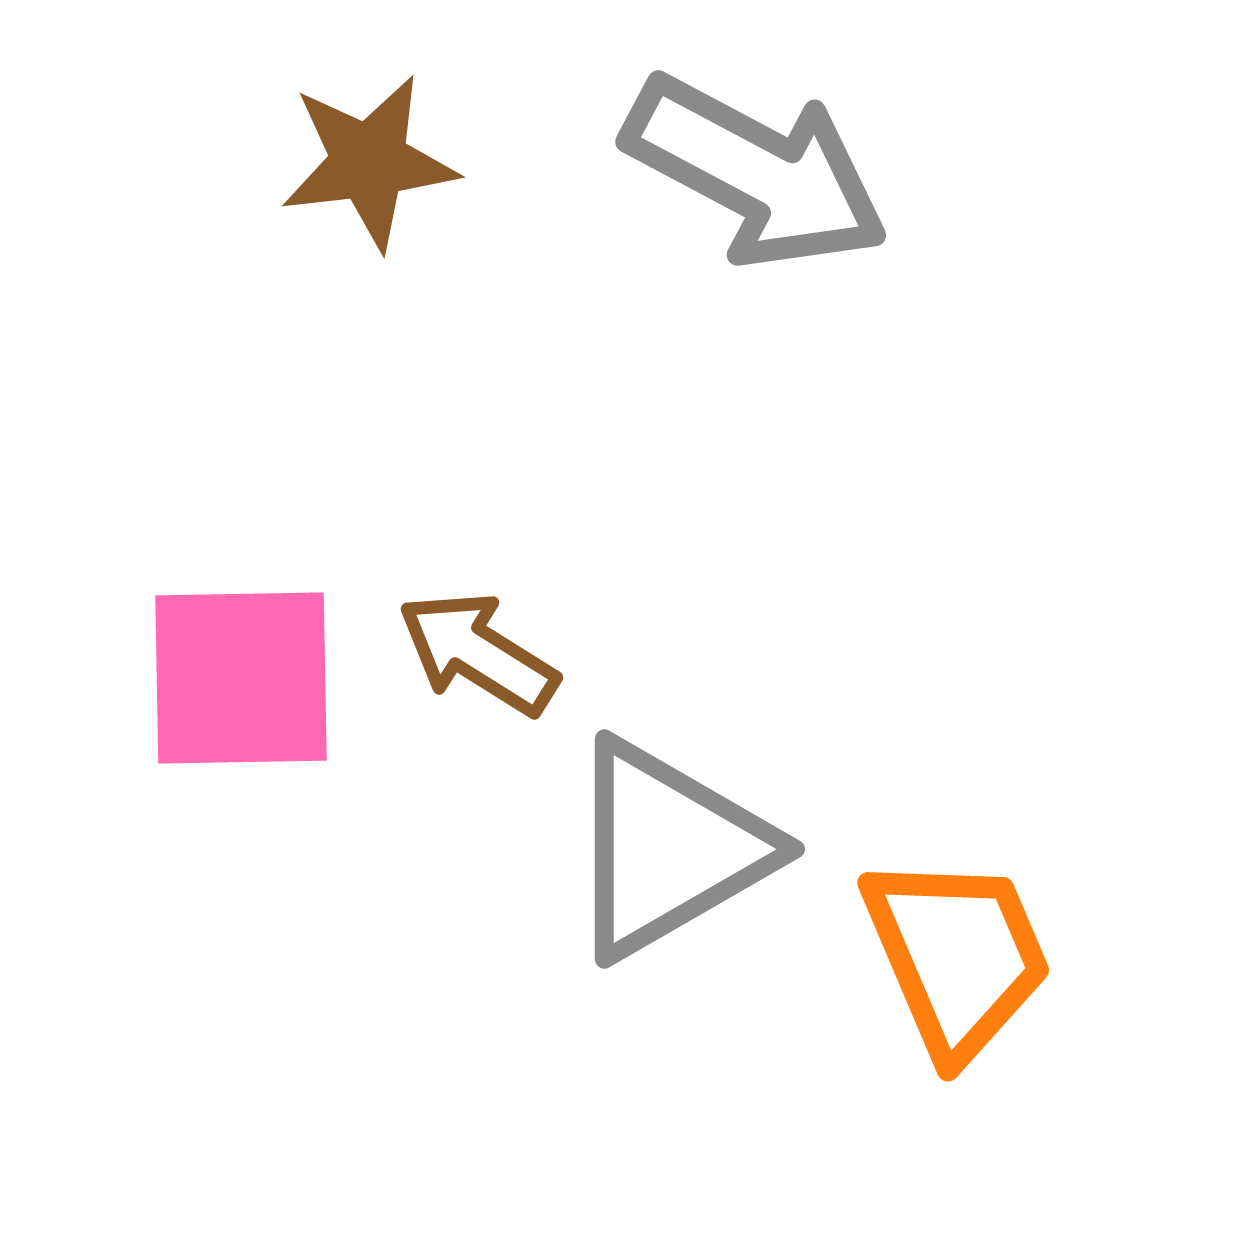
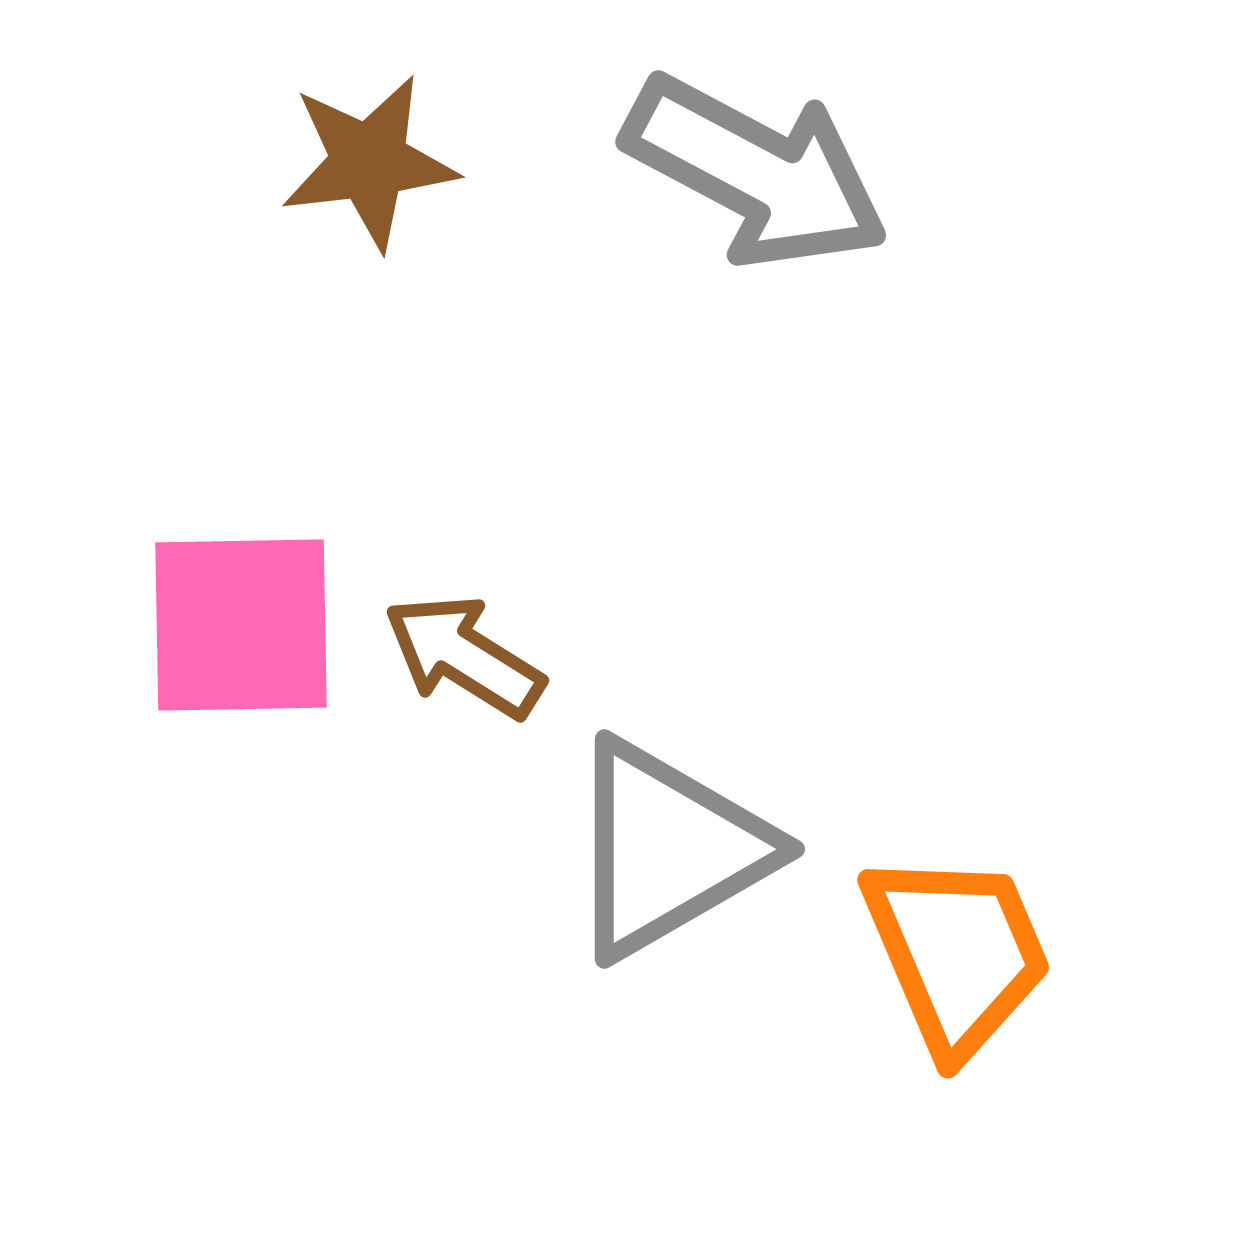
brown arrow: moved 14 px left, 3 px down
pink square: moved 53 px up
orange trapezoid: moved 3 px up
